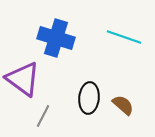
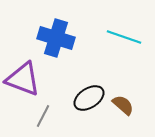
purple triangle: rotated 15 degrees counterclockwise
black ellipse: rotated 52 degrees clockwise
